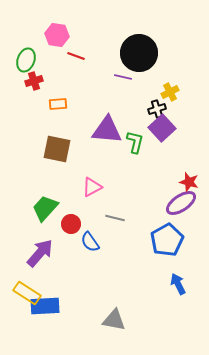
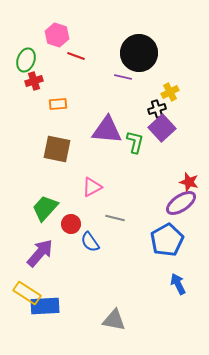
pink hexagon: rotated 10 degrees clockwise
